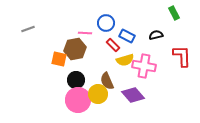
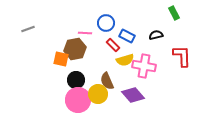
orange square: moved 2 px right
